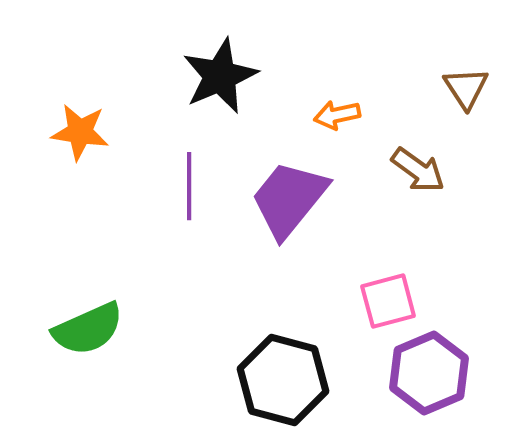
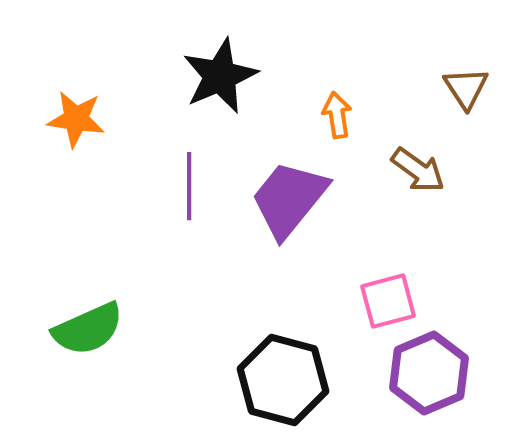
orange arrow: rotated 93 degrees clockwise
orange star: moved 4 px left, 13 px up
